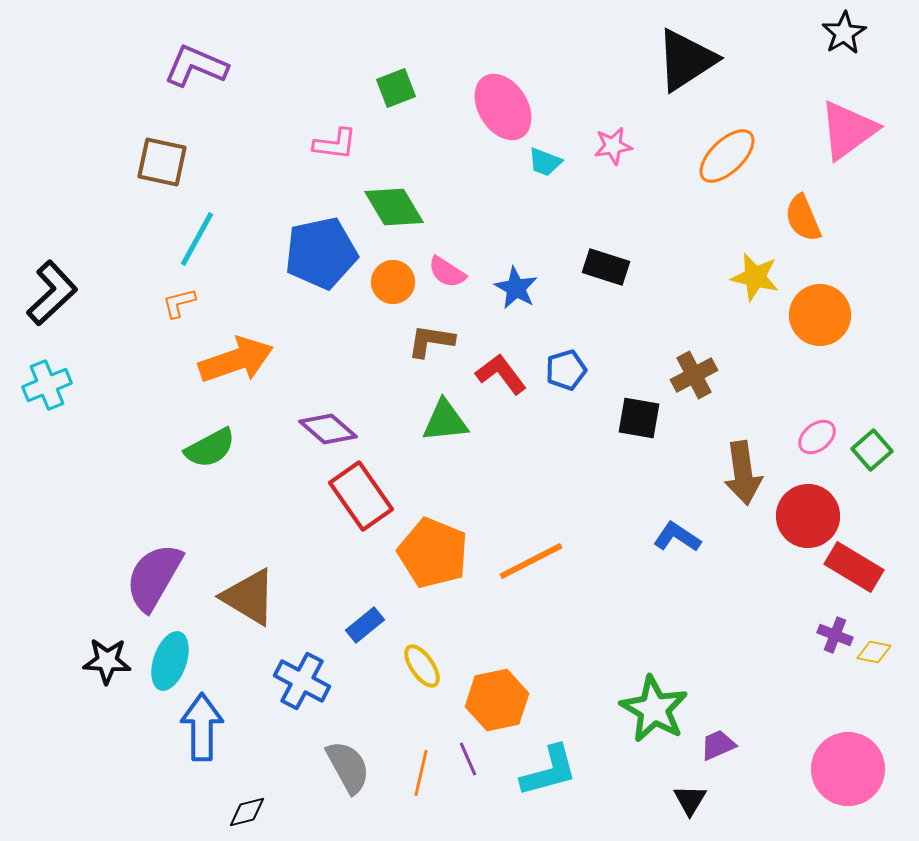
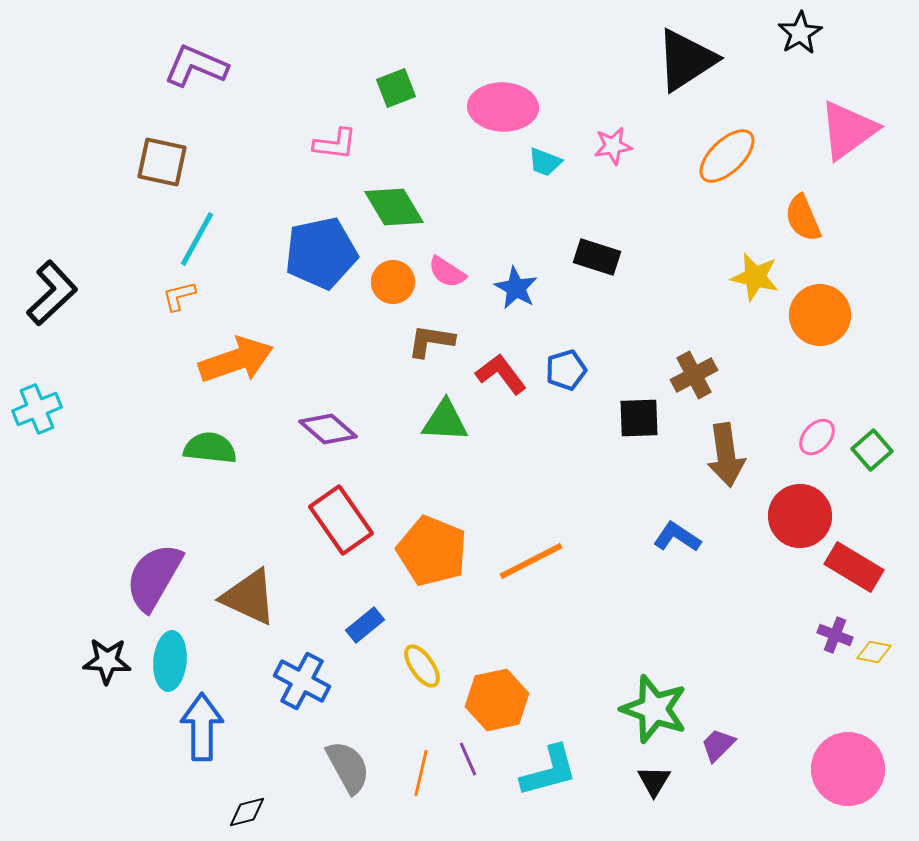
black star at (844, 33): moved 44 px left
pink ellipse at (503, 107): rotated 56 degrees counterclockwise
black rectangle at (606, 267): moved 9 px left, 10 px up
orange L-shape at (179, 303): moved 7 px up
cyan cross at (47, 385): moved 10 px left, 24 px down
black square at (639, 418): rotated 12 degrees counterclockwise
green triangle at (445, 421): rotated 9 degrees clockwise
pink ellipse at (817, 437): rotated 9 degrees counterclockwise
green semicircle at (210, 448): rotated 146 degrees counterclockwise
brown arrow at (743, 473): moved 17 px left, 18 px up
red rectangle at (361, 496): moved 20 px left, 24 px down
red circle at (808, 516): moved 8 px left
orange pentagon at (433, 553): moved 1 px left, 2 px up
brown triangle at (249, 597): rotated 6 degrees counterclockwise
cyan ellipse at (170, 661): rotated 14 degrees counterclockwise
green star at (654, 709): rotated 10 degrees counterclockwise
purple trapezoid at (718, 745): rotated 21 degrees counterclockwise
black triangle at (690, 800): moved 36 px left, 19 px up
